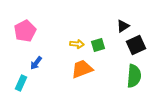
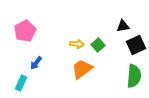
black triangle: rotated 24 degrees clockwise
green square: rotated 24 degrees counterclockwise
orange trapezoid: rotated 15 degrees counterclockwise
